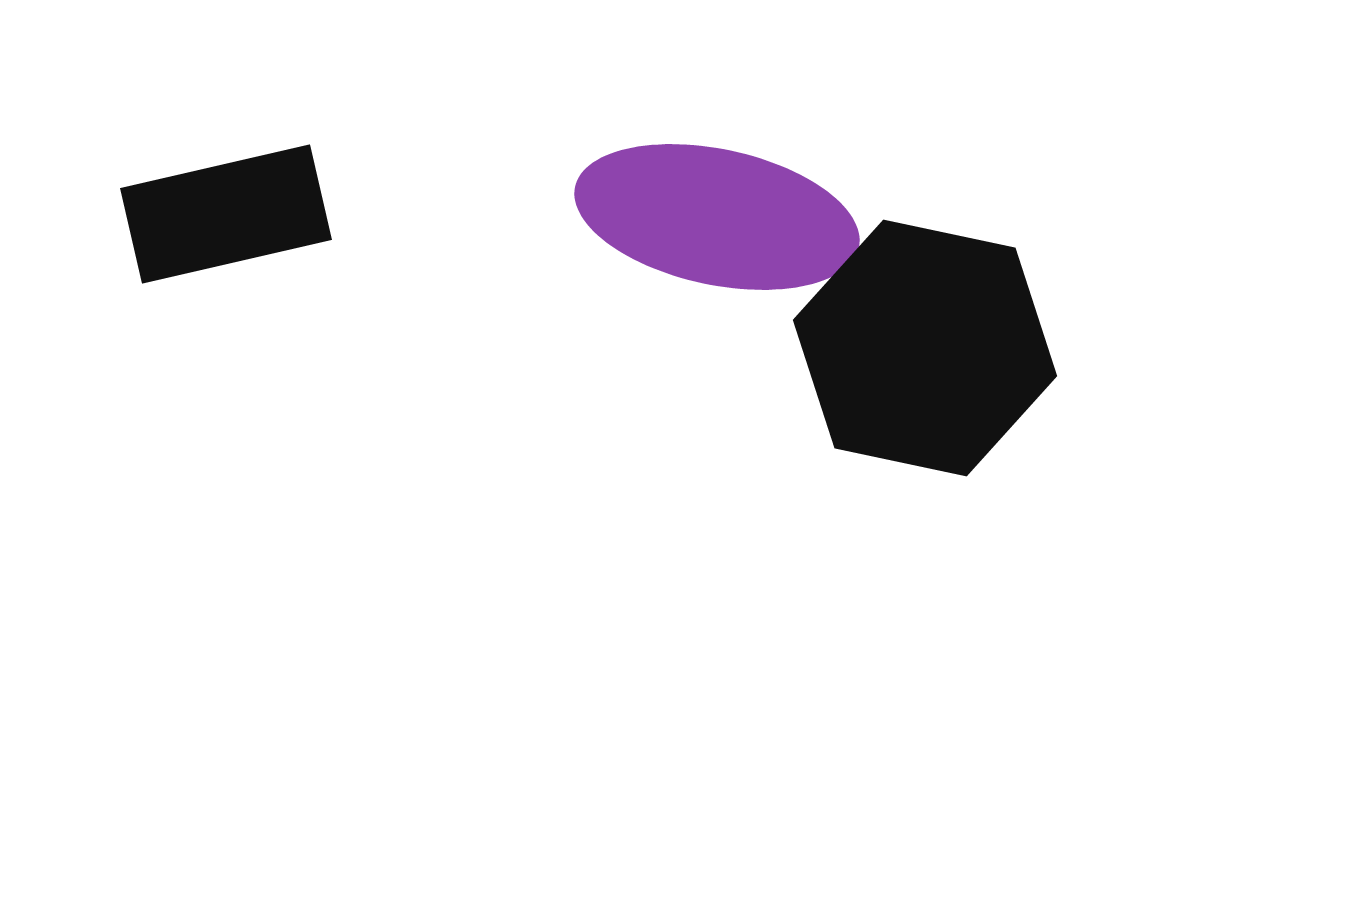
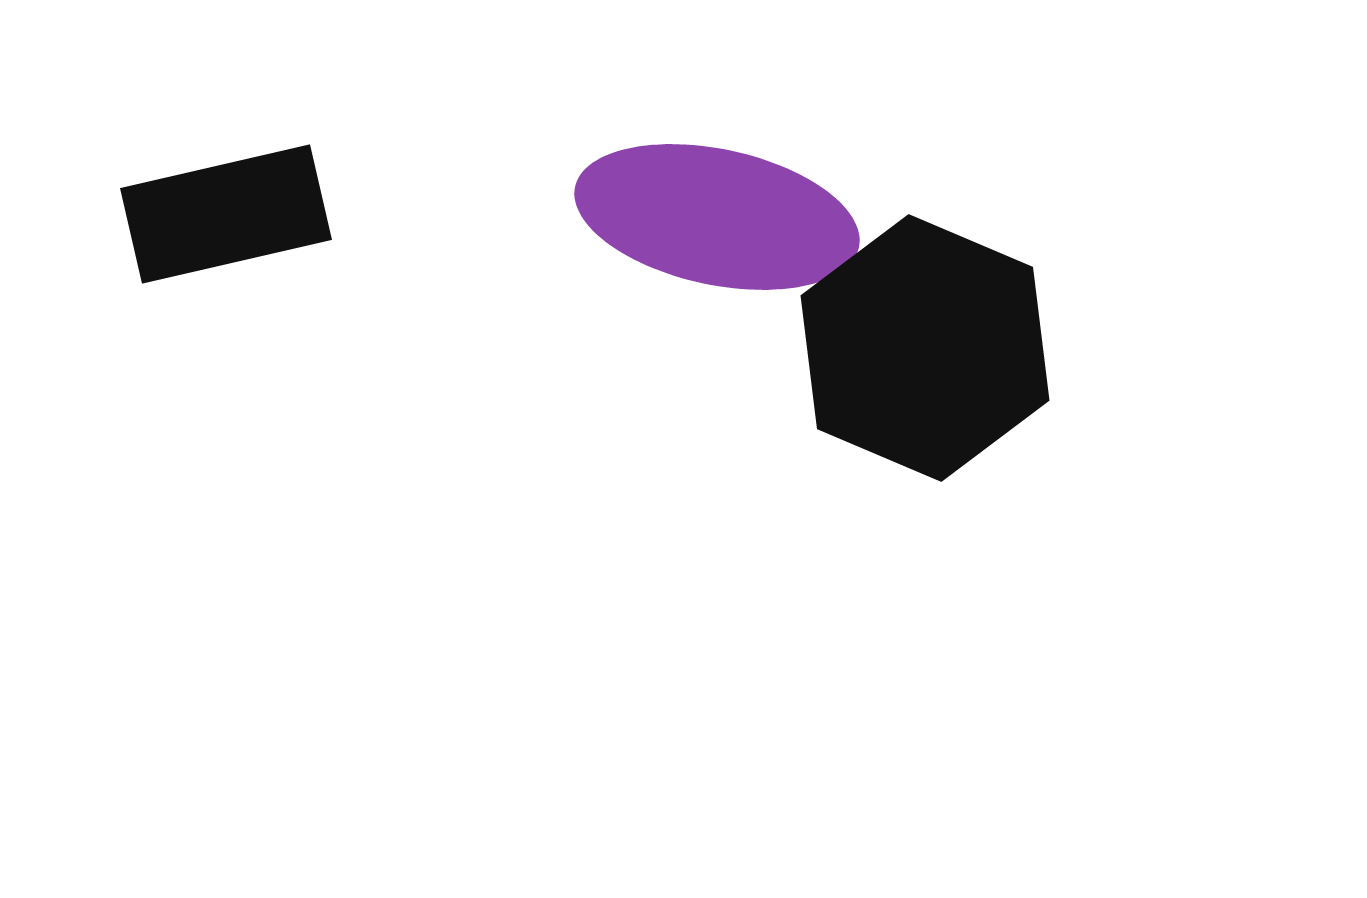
black hexagon: rotated 11 degrees clockwise
